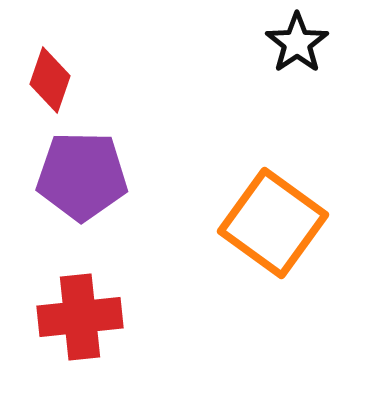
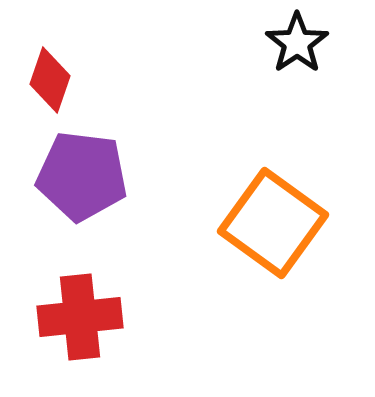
purple pentagon: rotated 6 degrees clockwise
